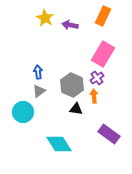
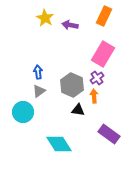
orange rectangle: moved 1 px right
black triangle: moved 2 px right, 1 px down
